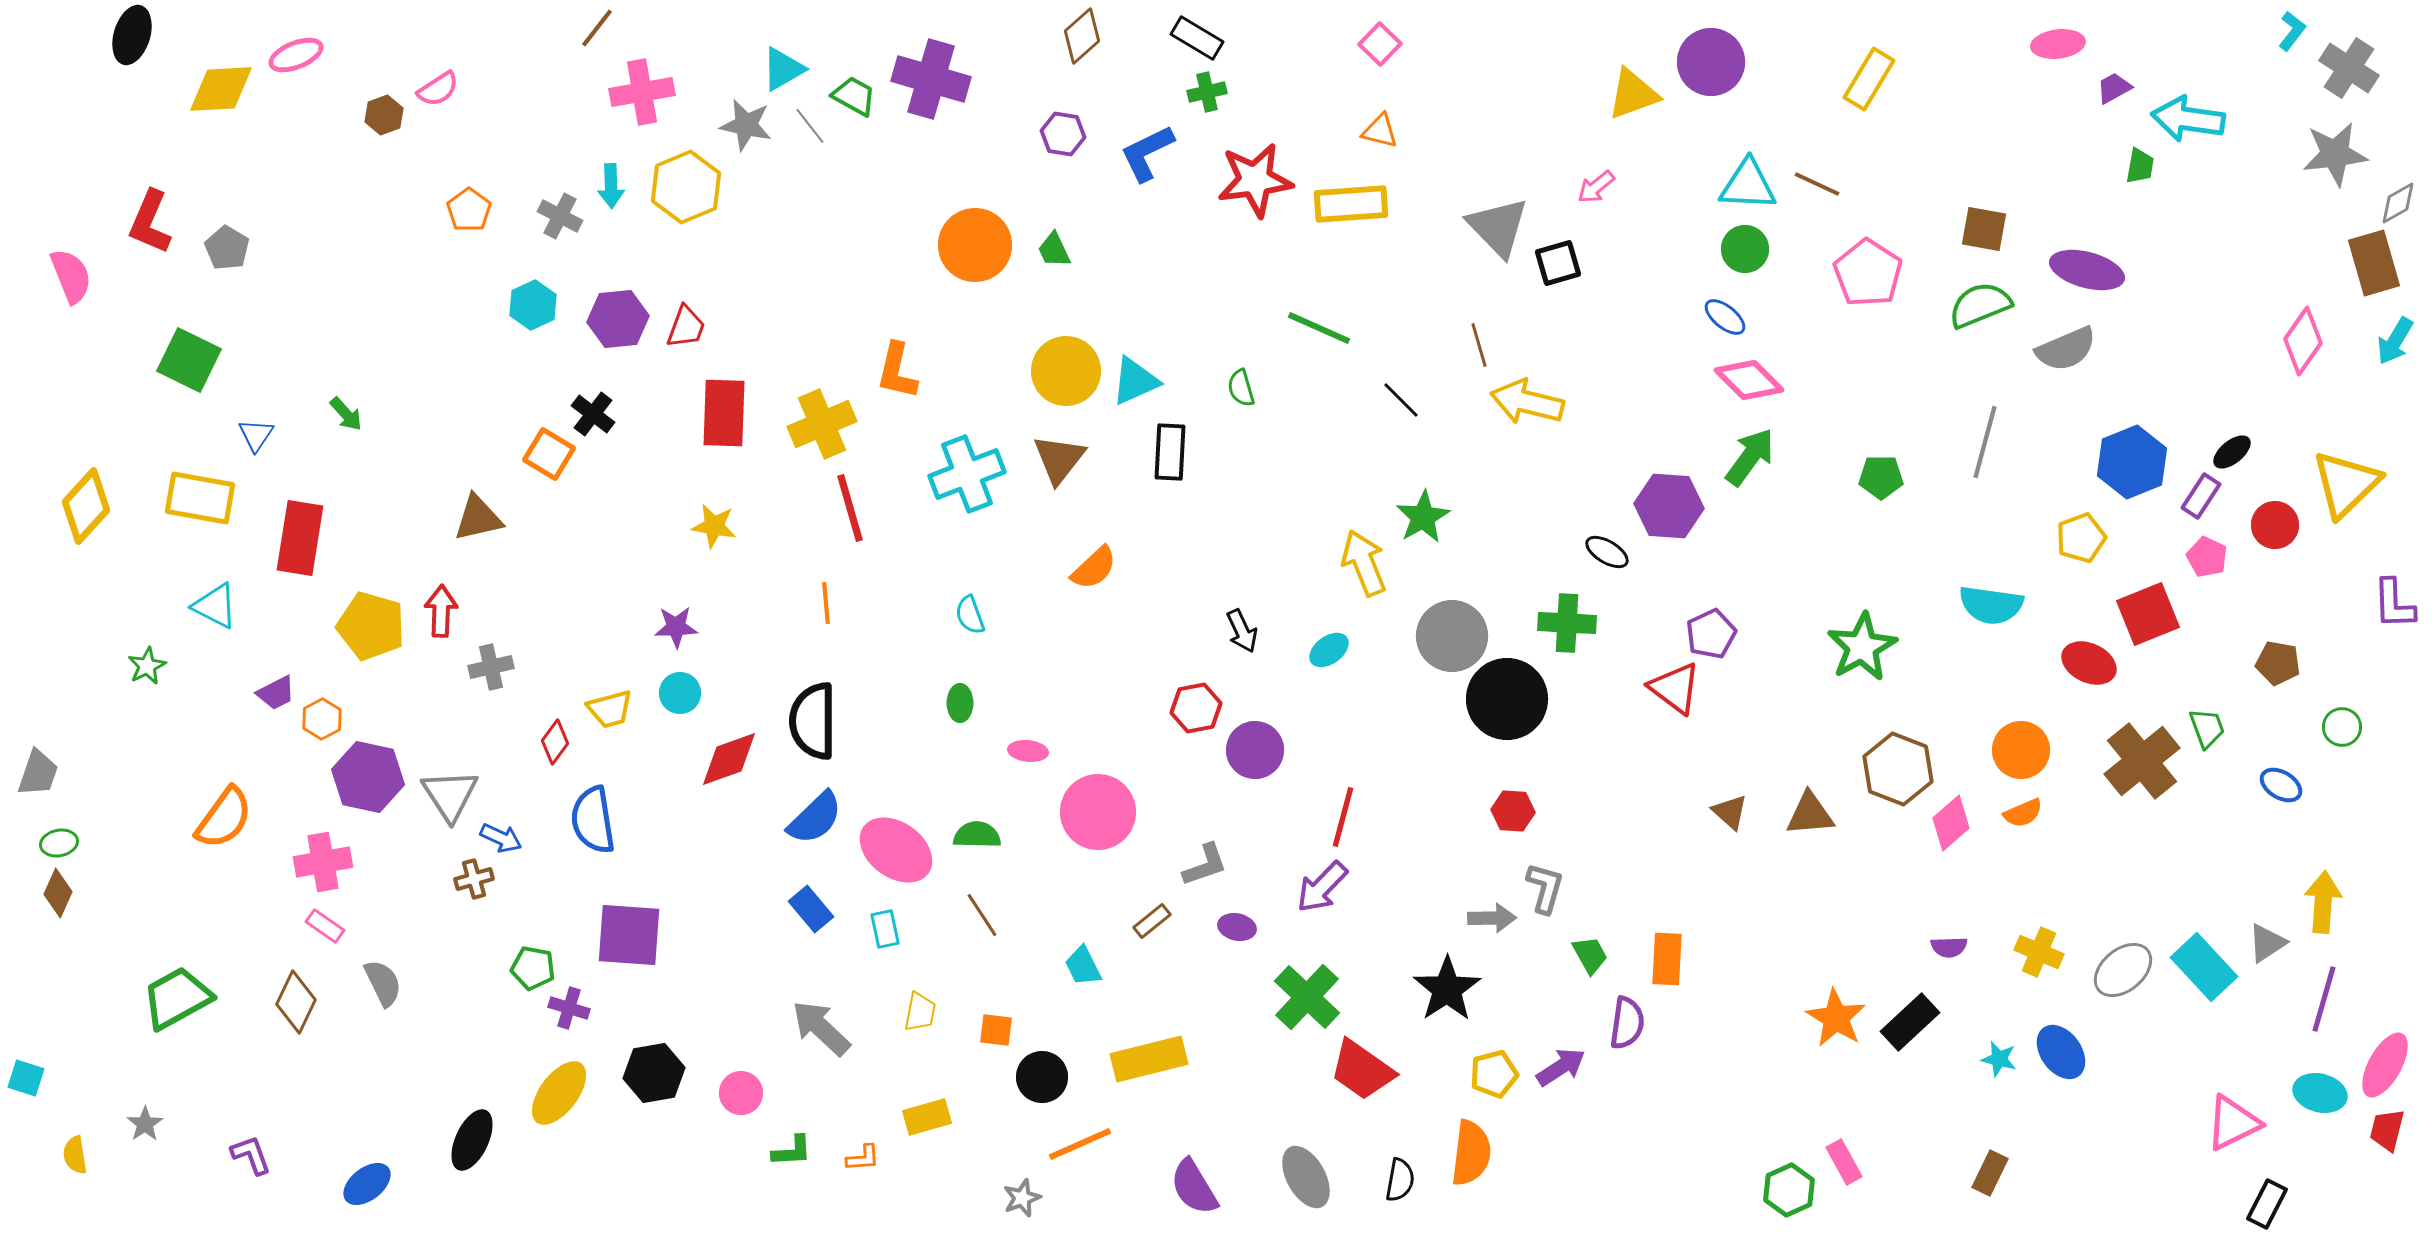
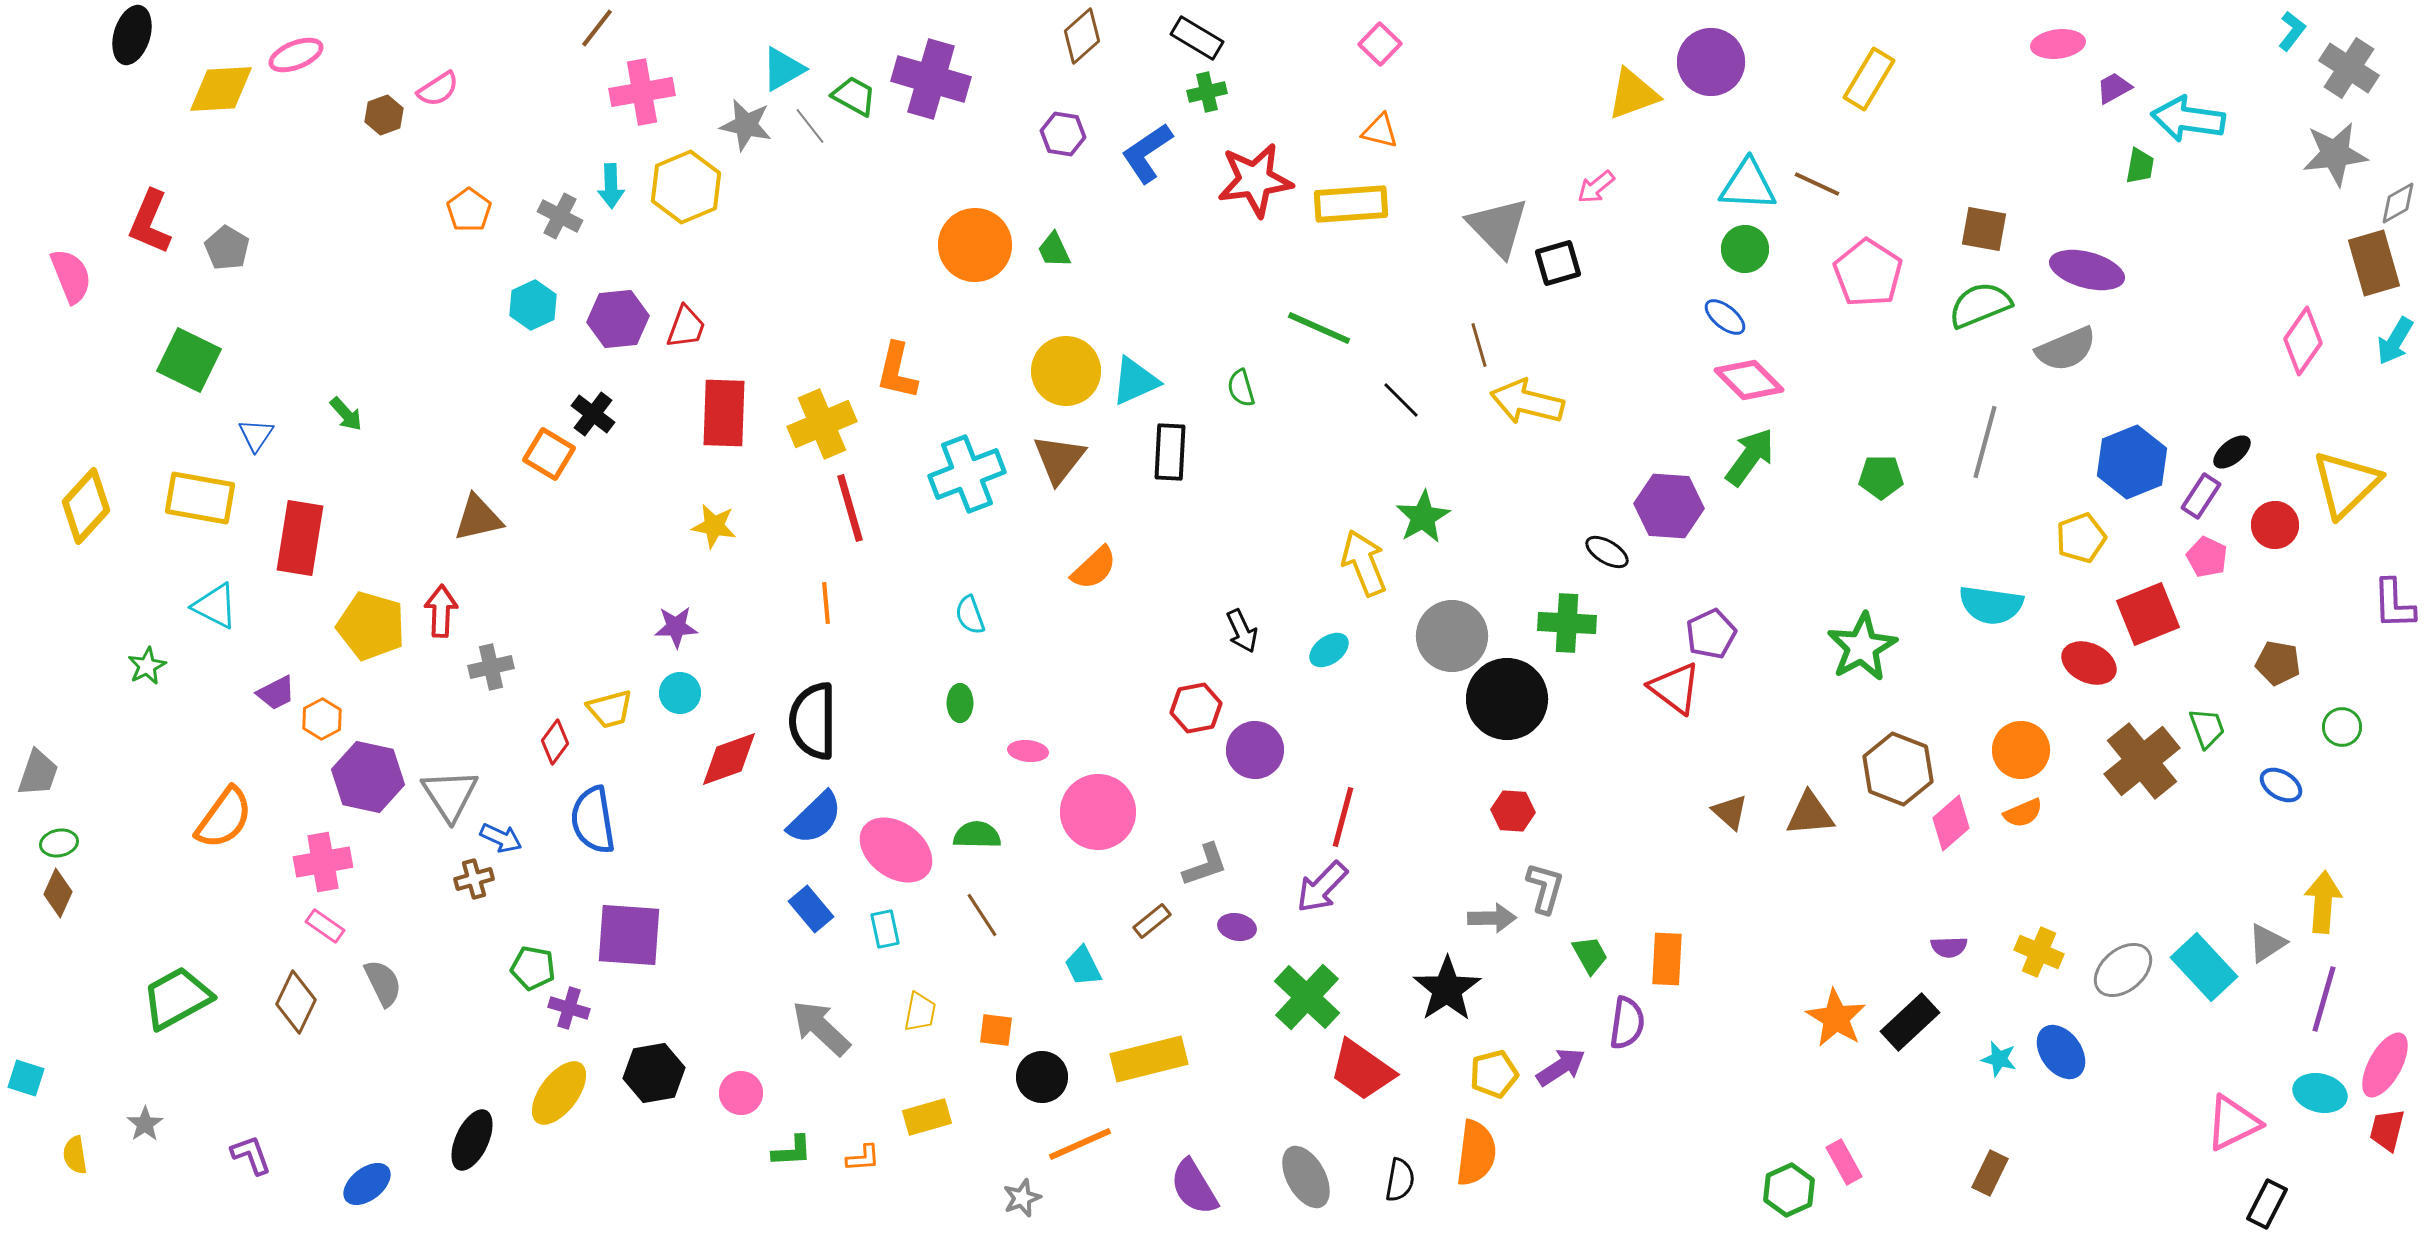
blue L-shape at (1147, 153): rotated 8 degrees counterclockwise
orange semicircle at (1471, 1153): moved 5 px right
